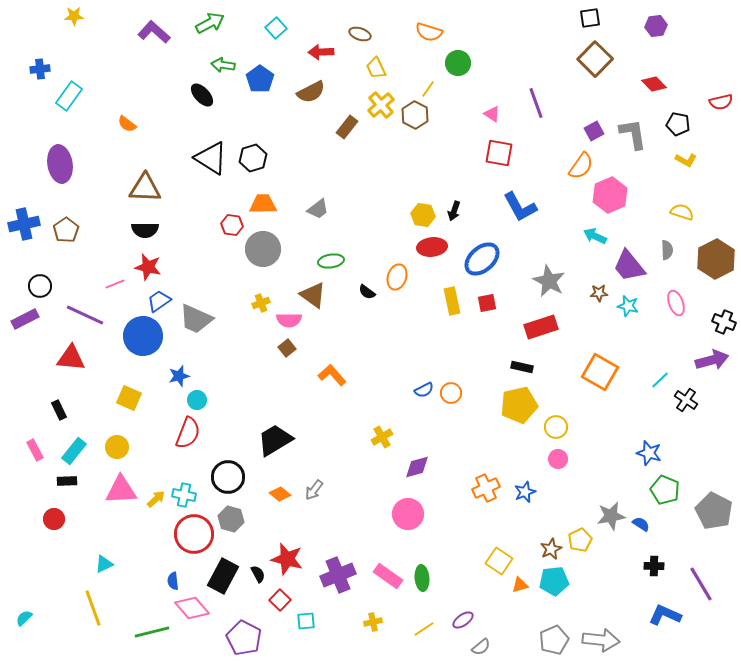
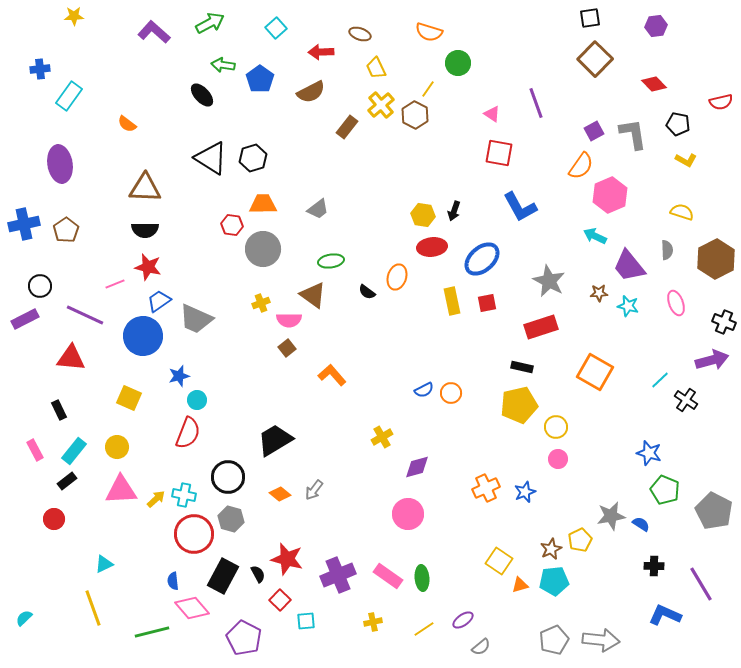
orange square at (600, 372): moved 5 px left
black rectangle at (67, 481): rotated 36 degrees counterclockwise
